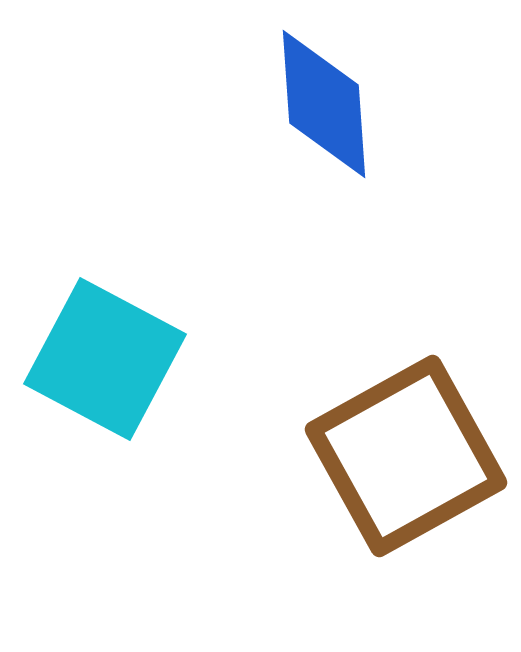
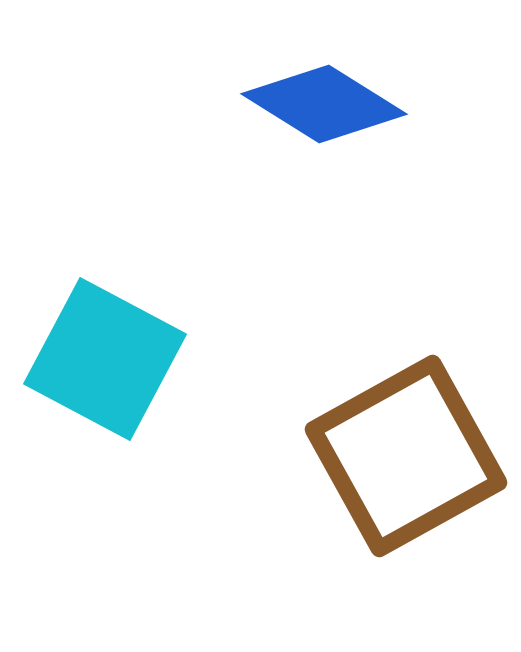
blue diamond: rotated 54 degrees counterclockwise
